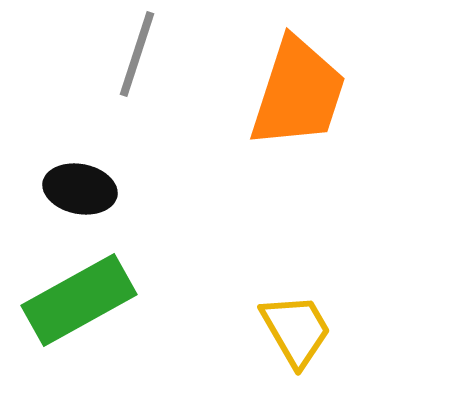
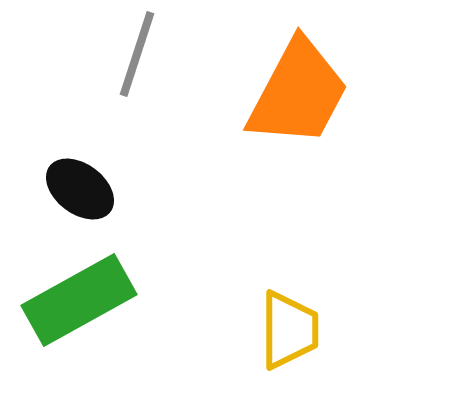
orange trapezoid: rotated 10 degrees clockwise
black ellipse: rotated 26 degrees clockwise
yellow trapezoid: moved 7 px left; rotated 30 degrees clockwise
